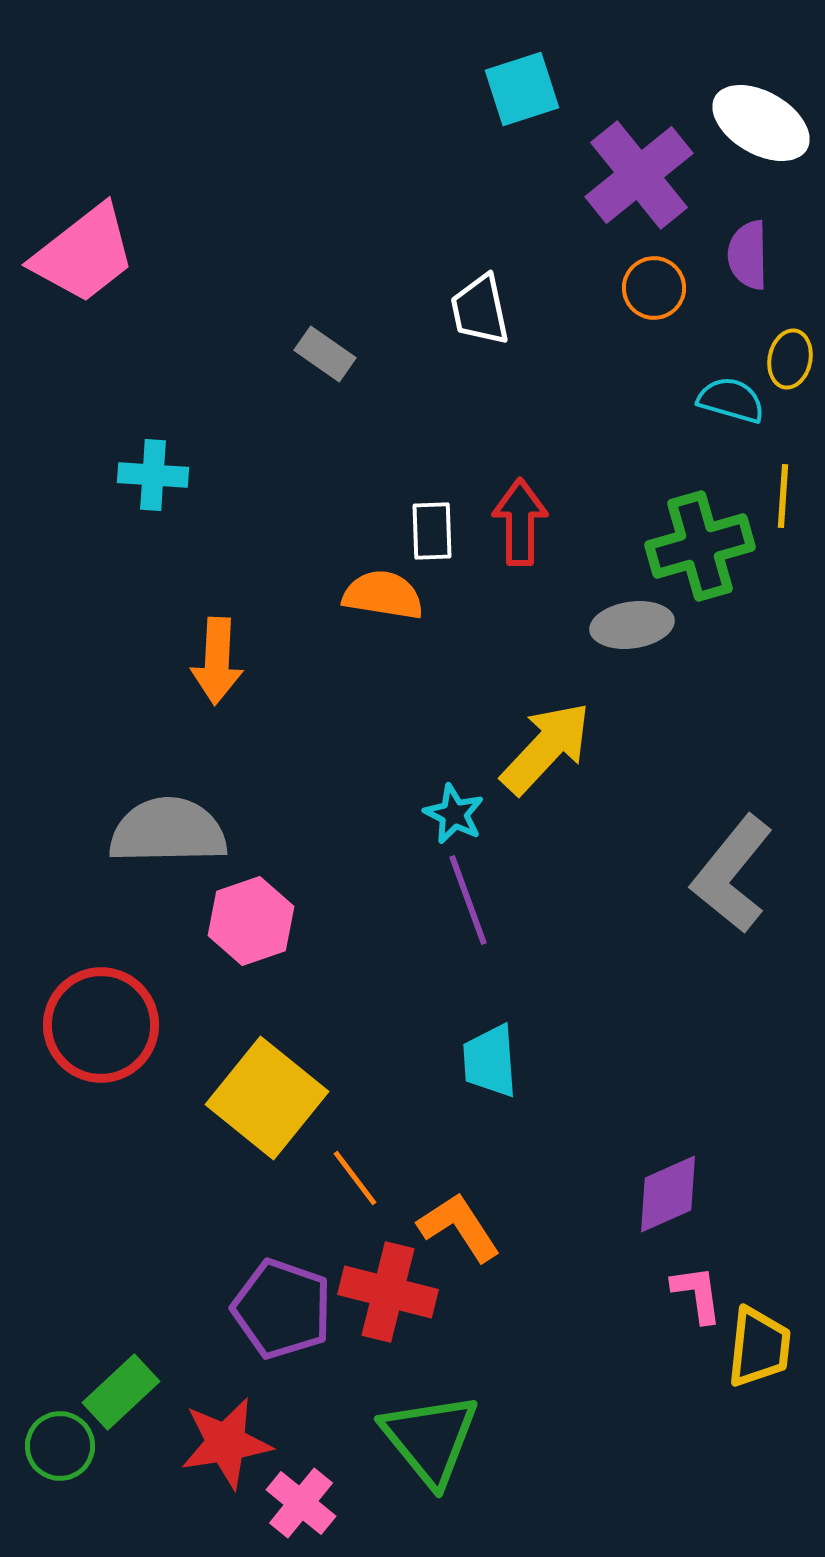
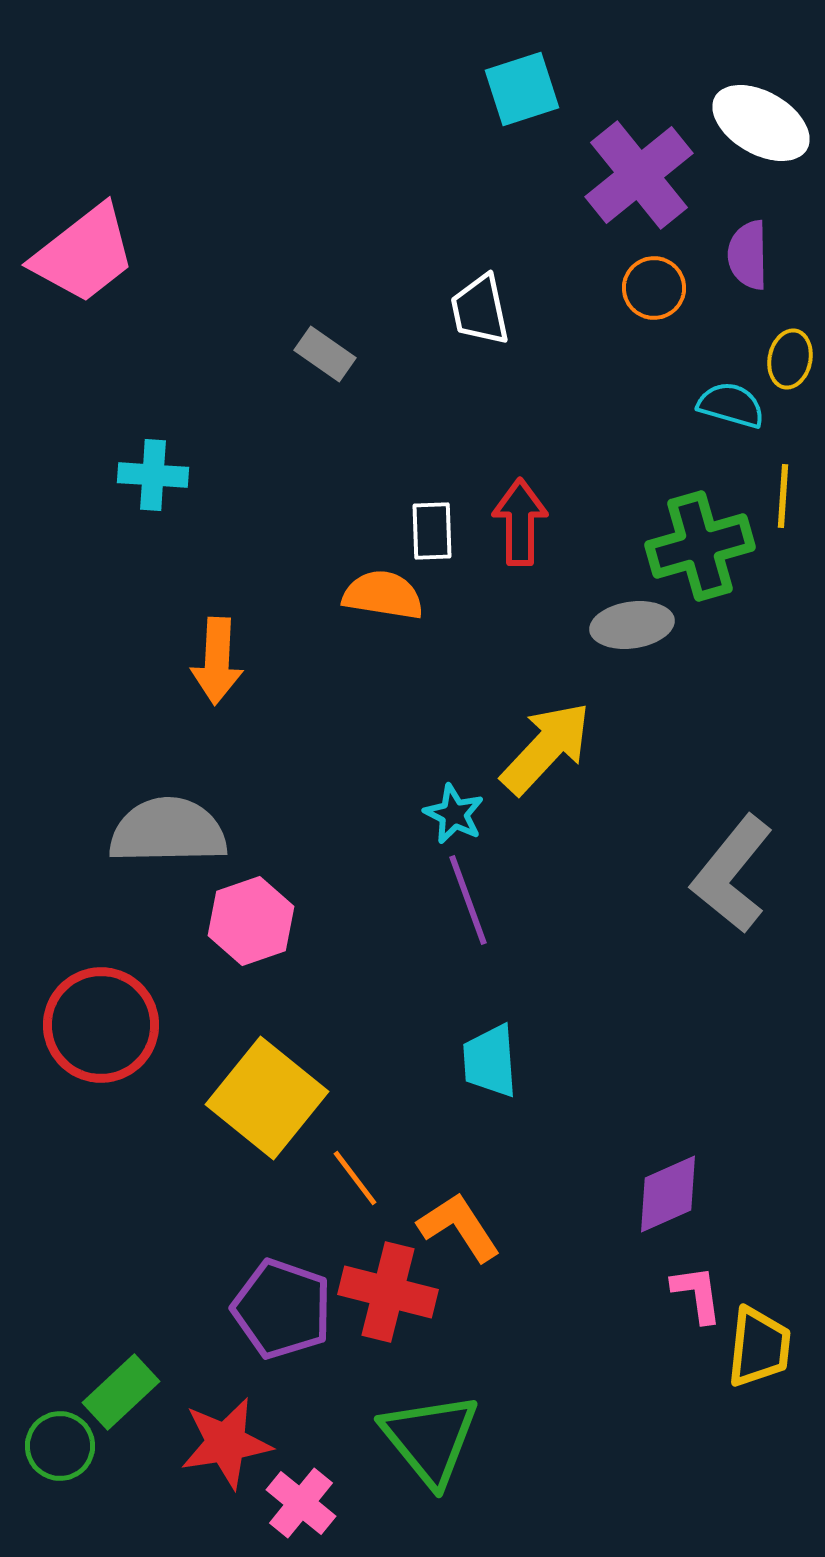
cyan semicircle: moved 5 px down
